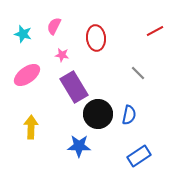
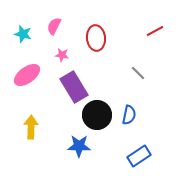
black circle: moved 1 px left, 1 px down
